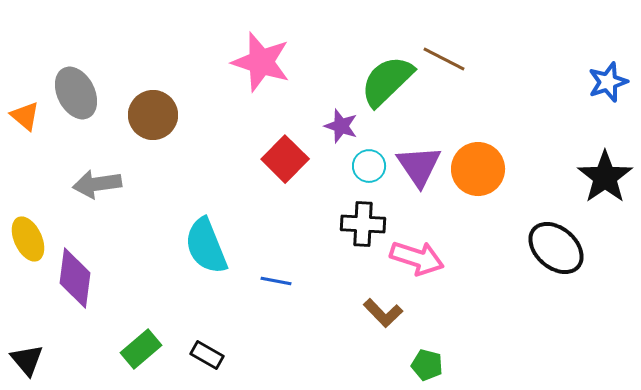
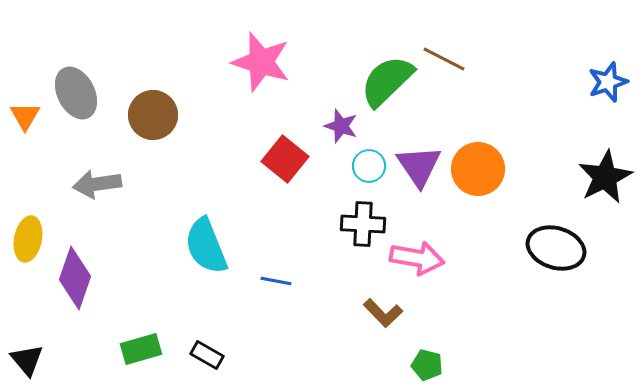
orange triangle: rotated 20 degrees clockwise
red square: rotated 6 degrees counterclockwise
black star: rotated 8 degrees clockwise
yellow ellipse: rotated 36 degrees clockwise
black ellipse: rotated 24 degrees counterclockwise
pink arrow: rotated 8 degrees counterclockwise
purple diamond: rotated 12 degrees clockwise
green rectangle: rotated 24 degrees clockwise
